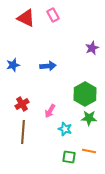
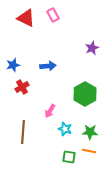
red cross: moved 17 px up
green star: moved 1 px right, 14 px down
